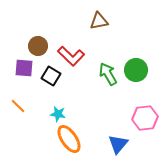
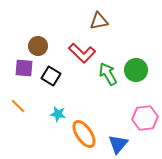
red L-shape: moved 11 px right, 3 px up
orange ellipse: moved 15 px right, 5 px up
